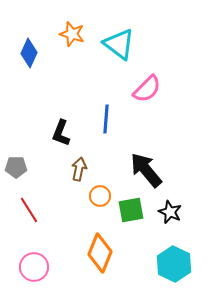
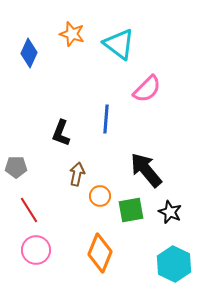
brown arrow: moved 2 px left, 5 px down
pink circle: moved 2 px right, 17 px up
